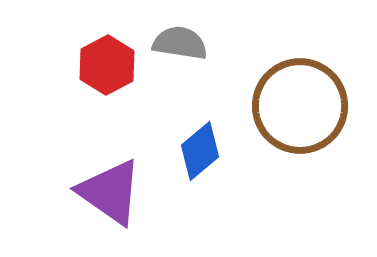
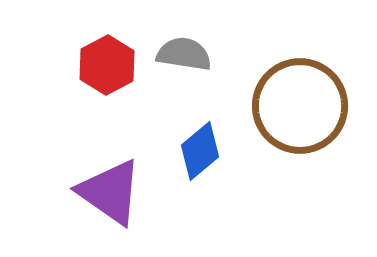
gray semicircle: moved 4 px right, 11 px down
